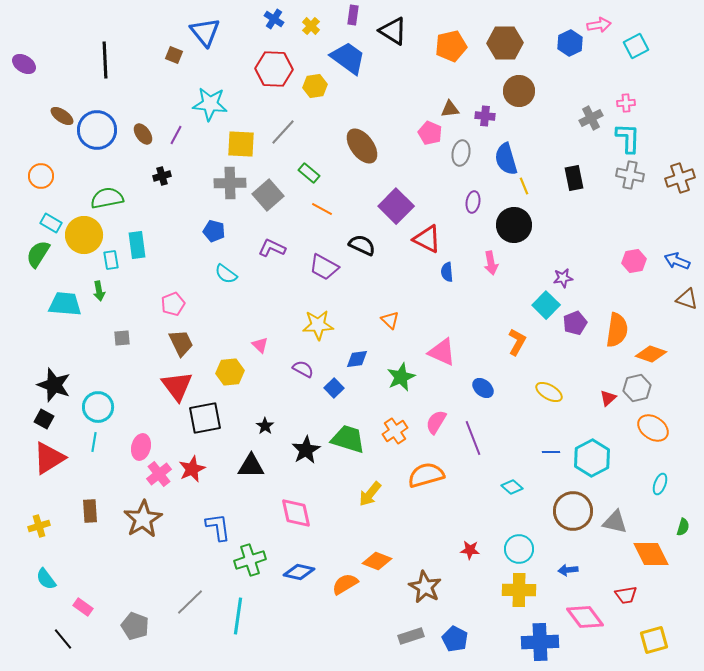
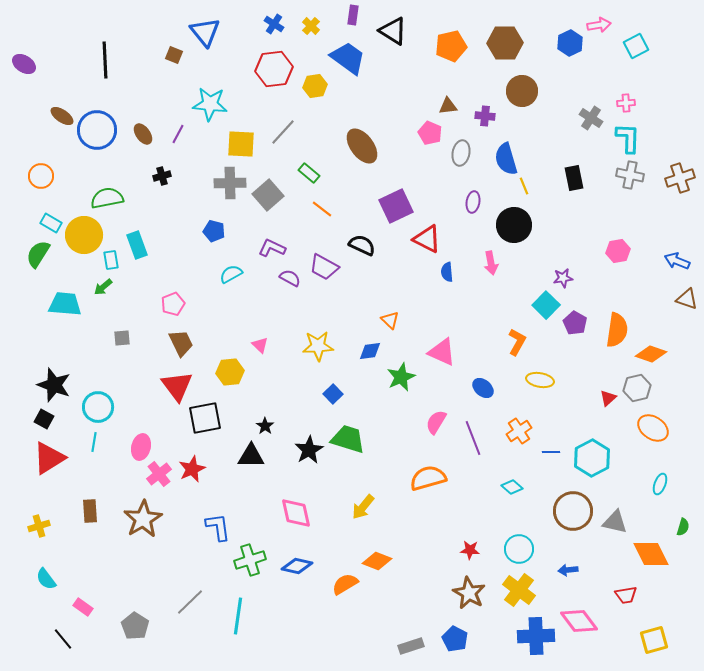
blue cross at (274, 19): moved 5 px down
red hexagon at (274, 69): rotated 9 degrees counterclockwise
brown circle at (519, 91): moved 3 px right
brown triangle at (450, 109): moved 2 px left, 3 px up
gray cross at (591, 118): rotated 30 degrees counterclockwise
purple line at (176, 135): moved 2 px right, 1 px up
purple square at (396, 206): rotated 20 degrees clockwise
orange line at (322, 209): rotated 10 degrees clockwise
cyan rectangle at (137, 245): rotated 12 degrees counterclockwise
pink hexagon at (634, 261): moved 16 px left, 10 px up
cyan semicircle at (226, 274): moved 5 px right; rotated 115 degrees clockwise
green arrow at (99, 291): moved 4 px right, 4 px up; rotated 60 degrees clockwise
purple pentagon at (575, 323): rotated 20 degrees counterclockwise
yellow star at (318, 325): moved 21 px down
blue diamond at (357, 359): moved 13 px right, 8 px up
purple semicircle at (303, 369): moved 13 px left, 91 px up
blue square at (334, 388): moved 1 px left, 6 px down
yellow ellipse at (549, 392): moved 9 px left, 12 px up; rotated 20 degrees counterclockwise
orange cross at (395, 431): moved 124 px right
black star at (306, 450): moved 3 px right
black triangle at (251, 466): moved 10 px up
orange semicircle at (426, 475): moved 2 px right, 3 px down
yellow arrow at (370, 494): moved 7 px left, 13 px down
blue diamond at (299, 572): moved 2 px left, 6 px up
brown star at (425, 587): moved 44 px right, 6 px down
yellow cross at (519, 590): rotated 36 degrees clockwise
pink diamond at (585, 617): moved 6 px left, 4 px down
gray pentagon at (135, 626): rotated 12 degrees clockwise
gray rectangle at (411, 636): moved 10 px down
blue cross at (540, 642): moved 4 px left, 6 px up
